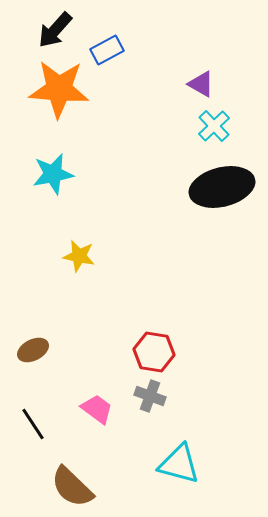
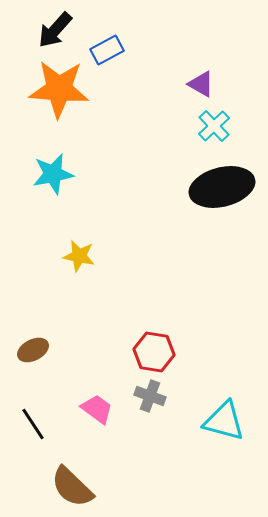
cyan triangle: moved 45 px right, 43 px up
